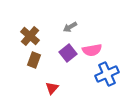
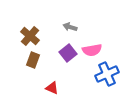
gray arrow: rotated 48 degrees clockwise
brown rectangle: moved 1 px left
red triangle: rotated 48 degrees counterclockwise
